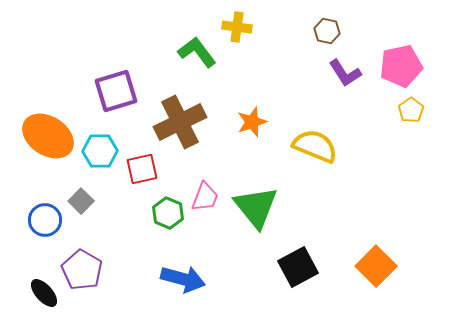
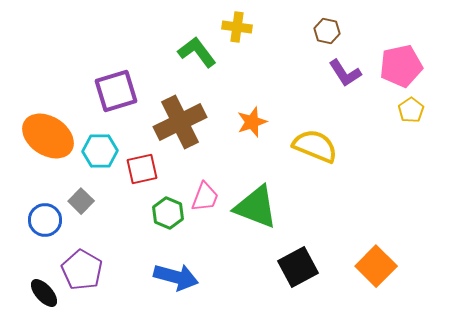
green triangle: rotated 30 degrees counterclockwise
blue arrow: moved 7 px left, 2 px up
